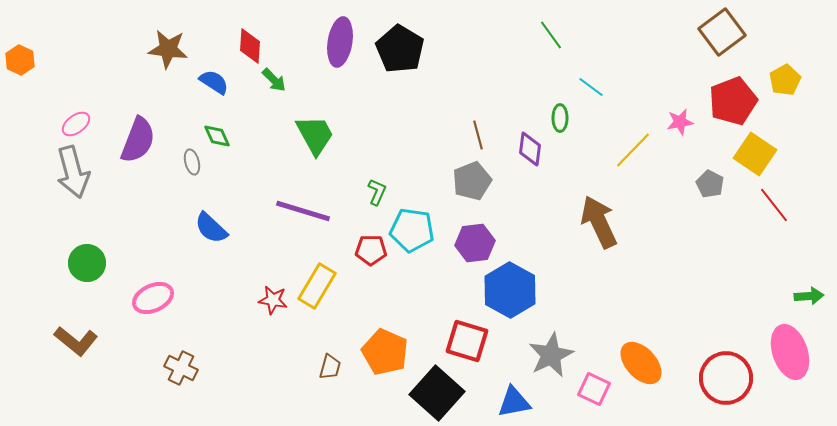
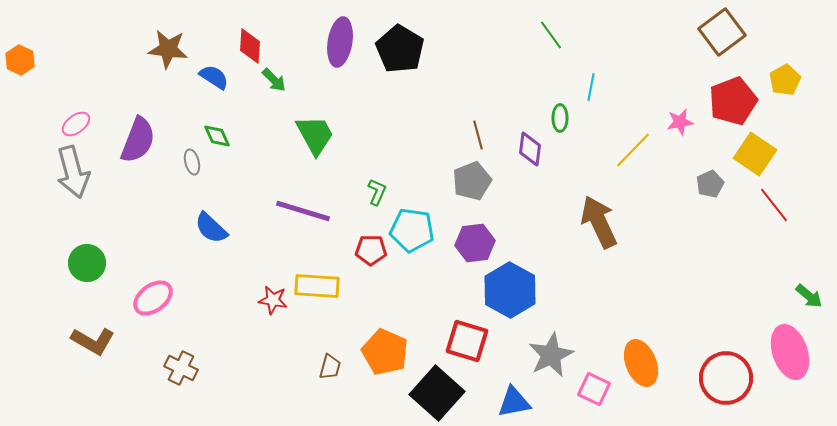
blue semicircle at (214, 82): moved 5 px up
cyan line at (591, 87): rotated 64 degrees clockwise
gray pentagon at (710, 184): rotated 20 degrees clockwise
yellow rectangle at (317, 286): rotated 63 degrees clockwise
green arrow at (809, 296): rotated 44 degrees clockwise
pink ellipse at (153, 298): rotated 12 degrees counterclockwise
brown L-shape at (76, 341): moved 17 px right; rotated 9 degrees counterclockwise
orange ellipse at (641, 363): rotated 21 degrees clockwise
